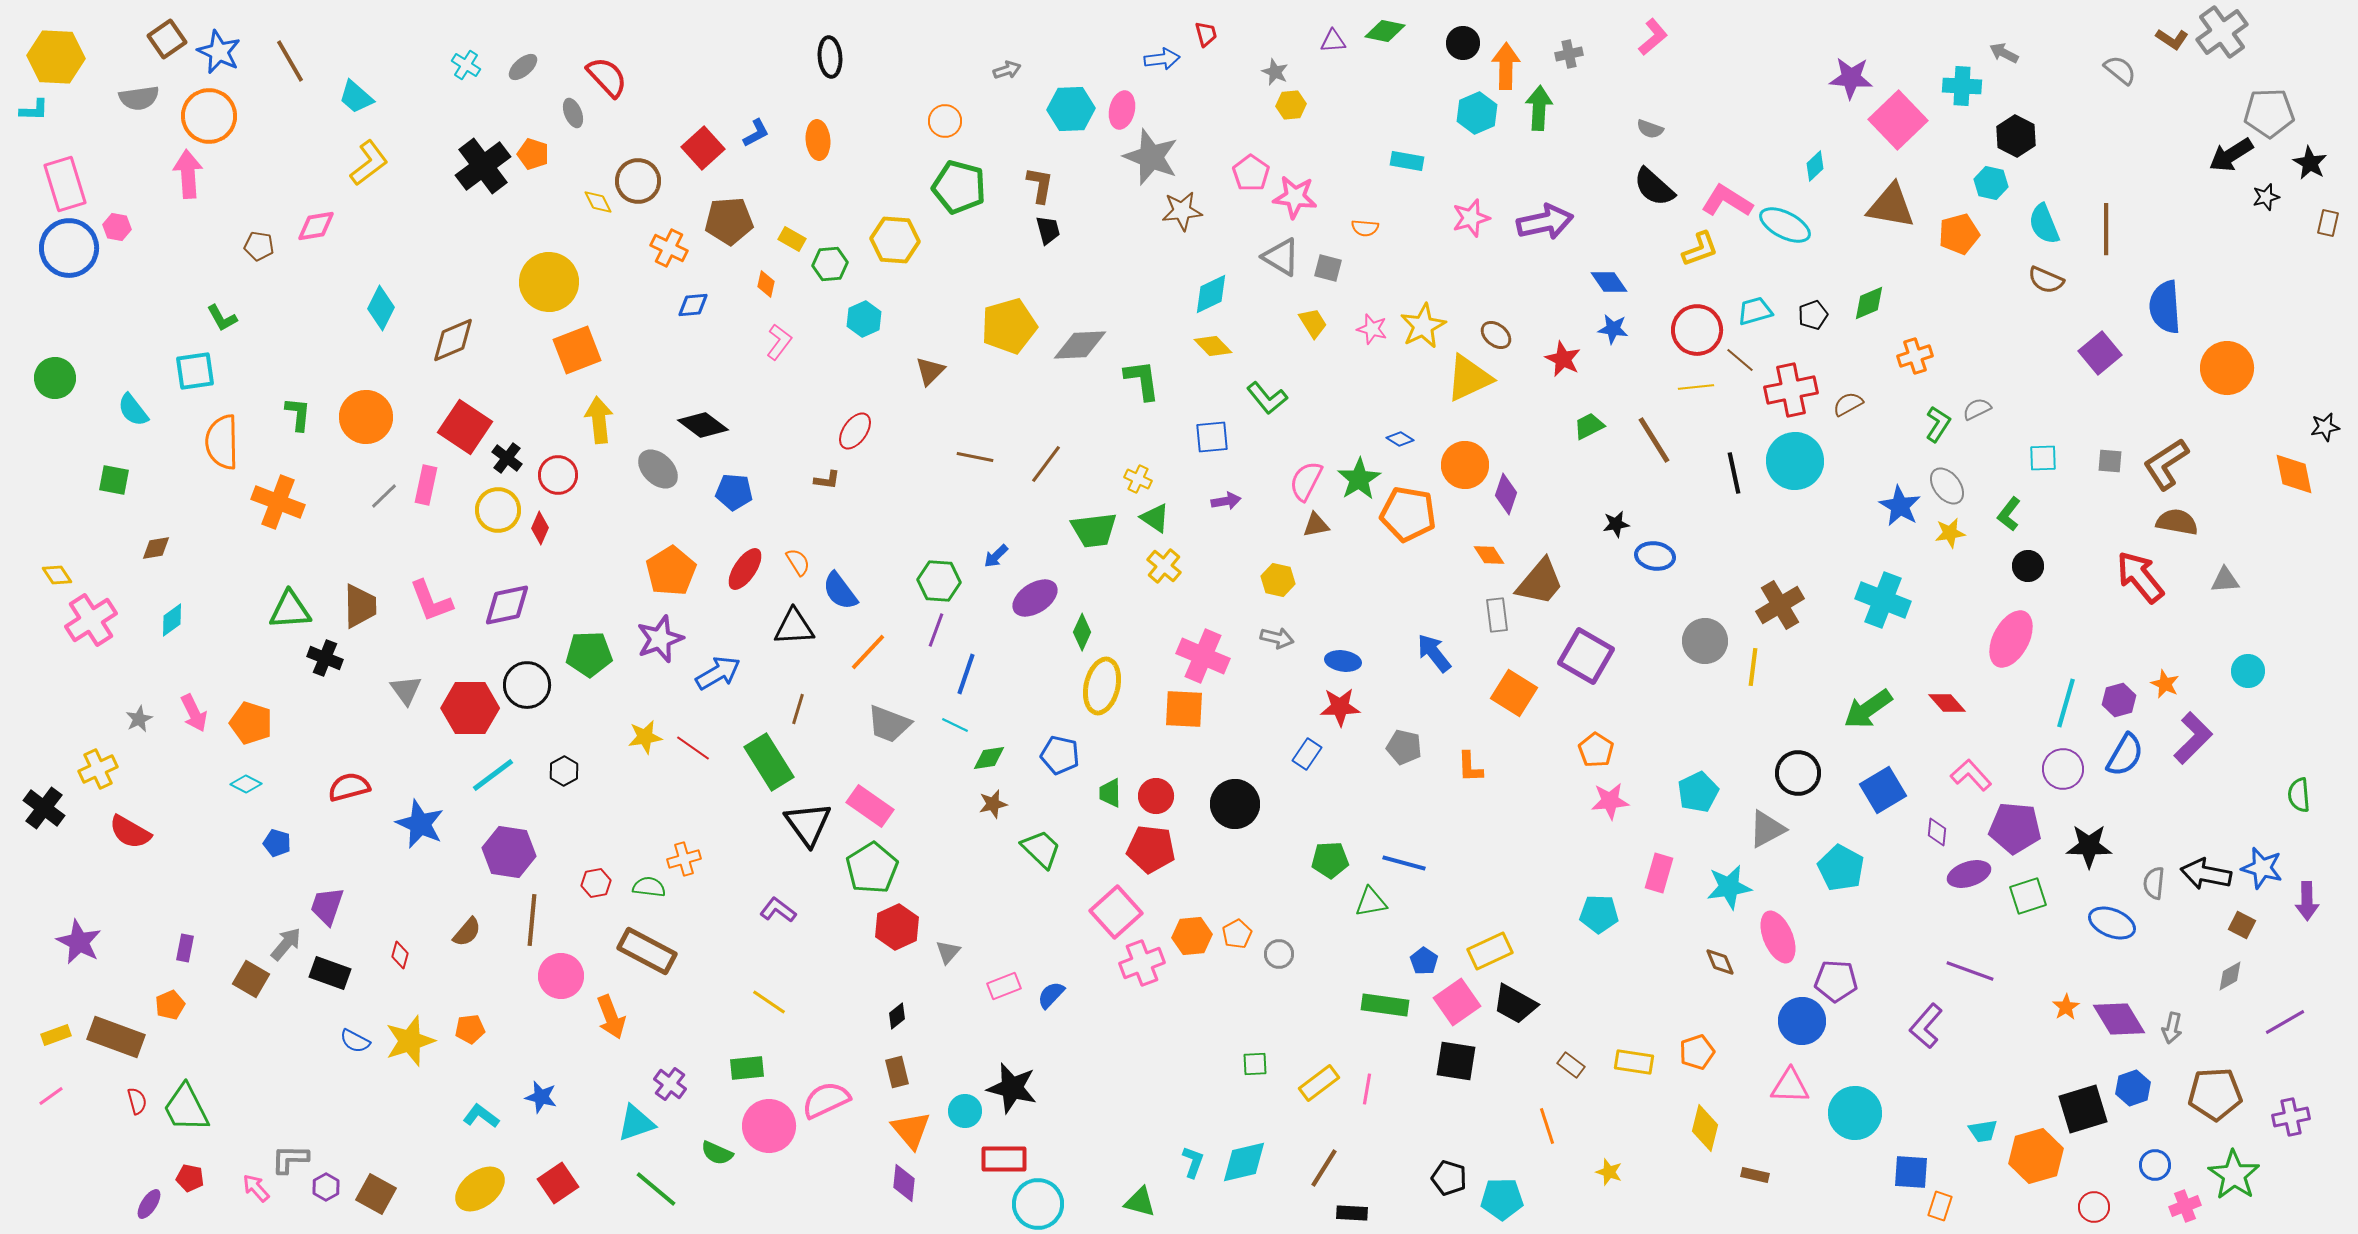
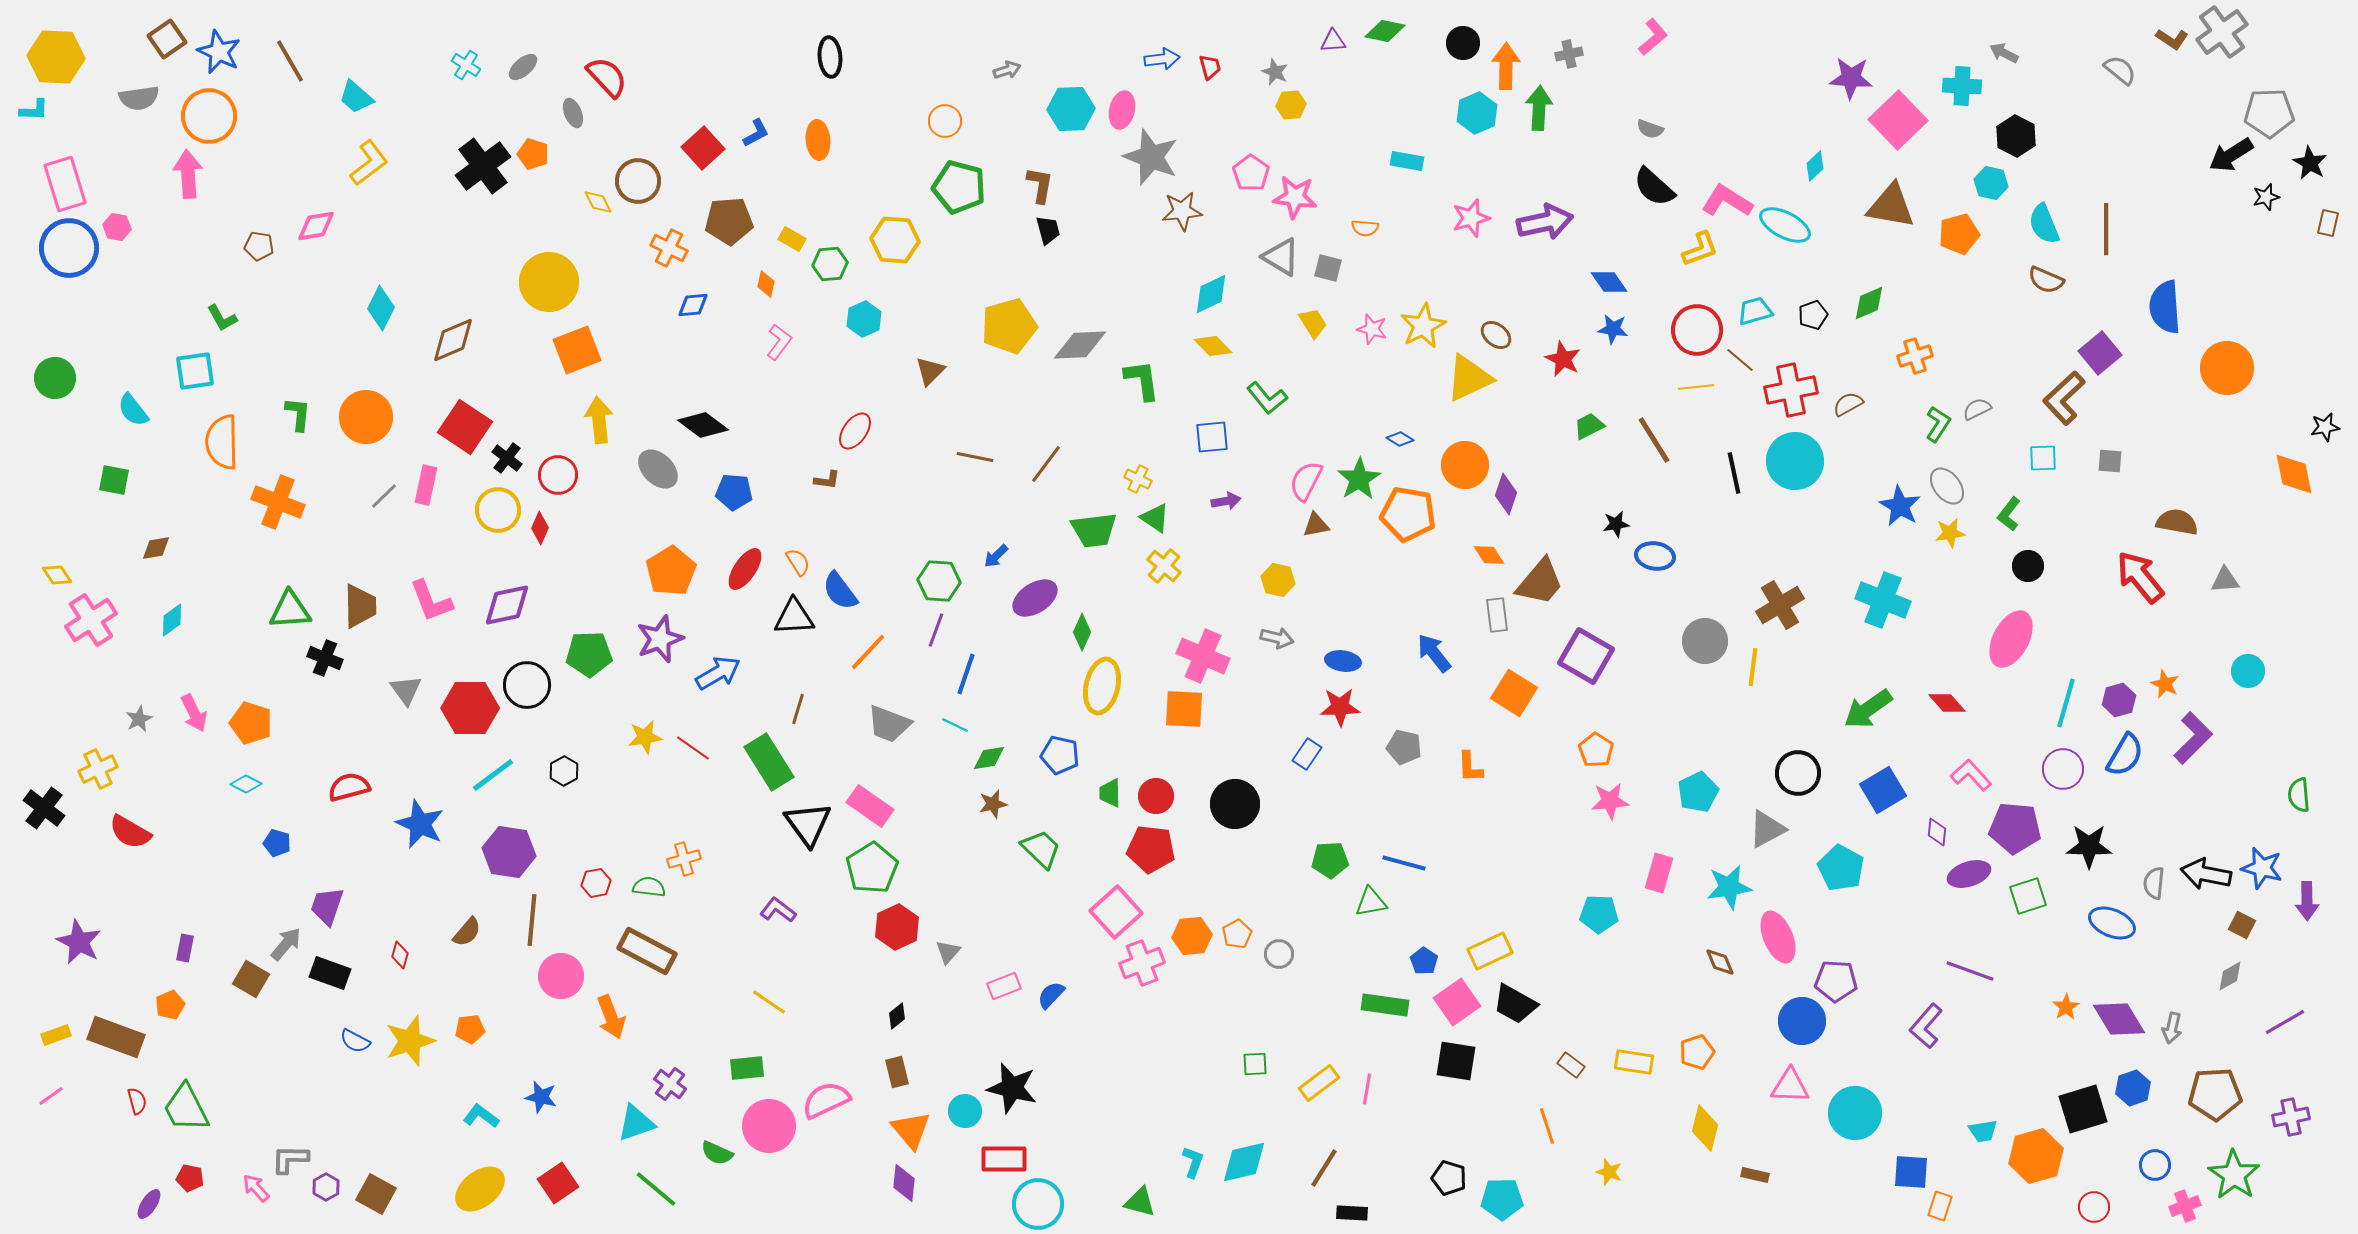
red trapezoid at (1206, 34): moved 4 px right, 33 px down
brown L-shape at (2166, 464): moved 102 px left, 66 px up; rotated 10 degrees counterclockwise
black triangle at (794, 627): moved 10 px up
